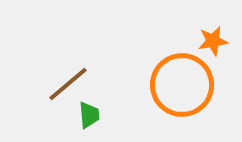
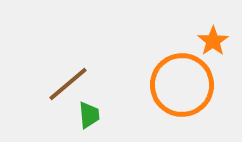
orange star: rotated 24 degrees counterclockwise
